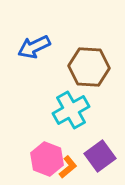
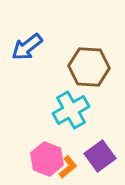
blue arrow: moved 7 px left; rotated 12 degrees counterclockwise
